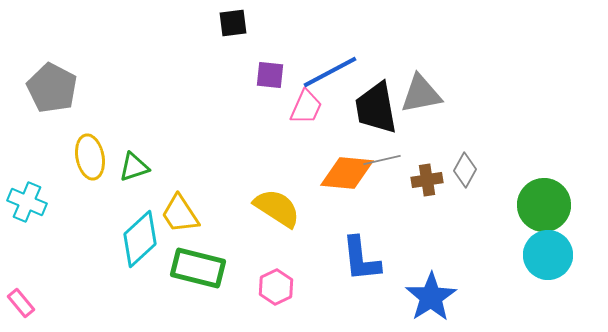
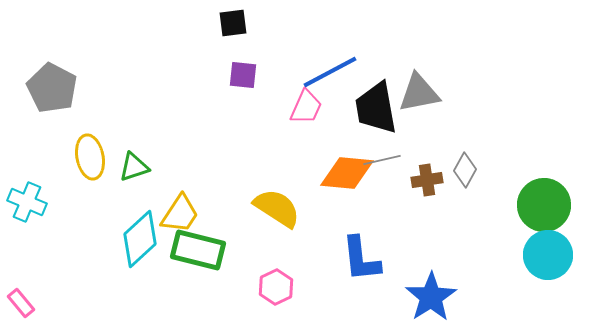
purple square: moved 27 px left
gray triangle: moved 2 px left, 1 px up
yellow trapezoid: rotated 114 degrees counterclockwise
green rectangle: moved 18 px up
